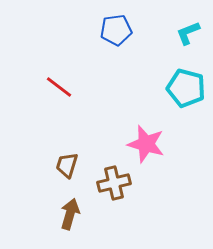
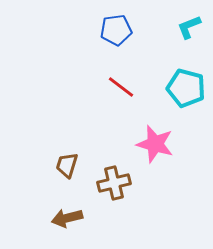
cyan L-shape: moved 1 px right, 6 px up
red line: moved 62 px right
pink star: moved 9 px right
brown arrow: moved 3 px left, 4 px down; rotated 120 degrees counterclockwise
